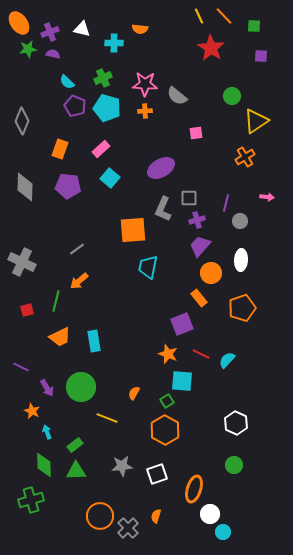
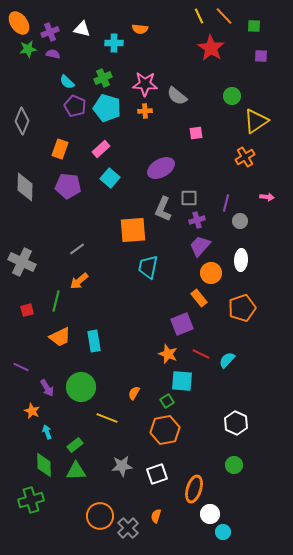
orange hexagon at (165, 430): rotated 20 degrees clockwise
